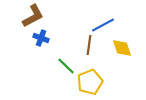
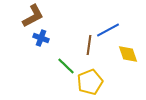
blue line: moved 5 px right, 5 px down
yellow diamond: moved 6 px right, 6 px down
